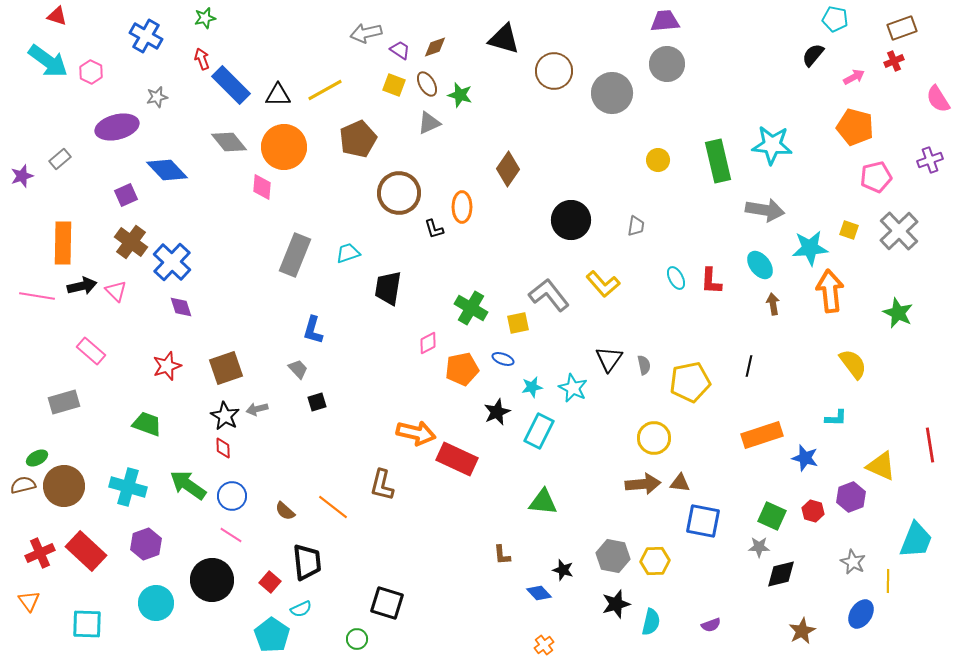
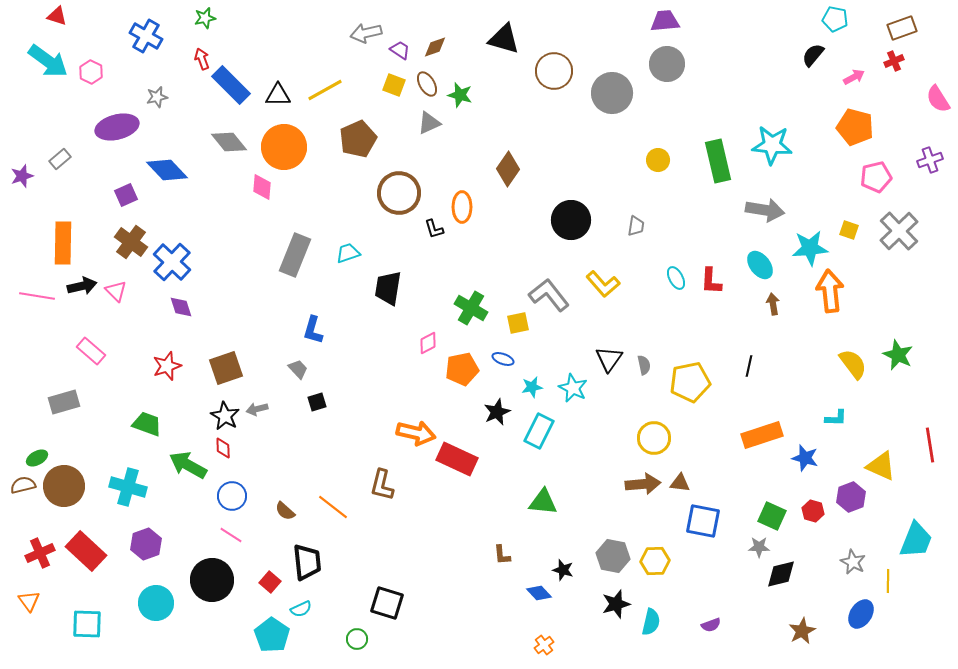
green star at (898, 313): moved 42 px down
green arrow at (188, 485): moved 20 px up; rotated 6 degrees counterclockwise
